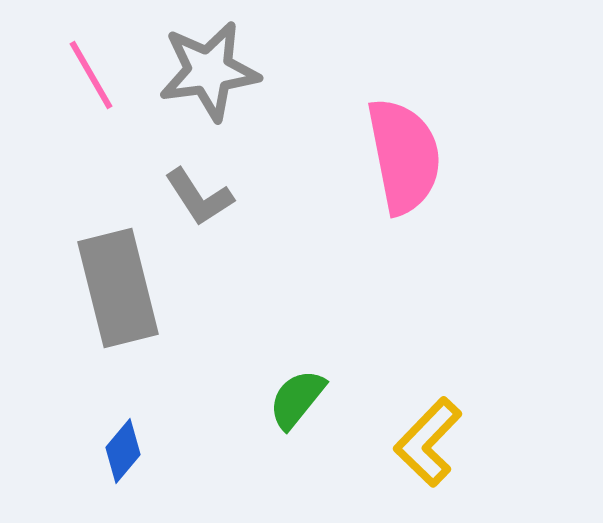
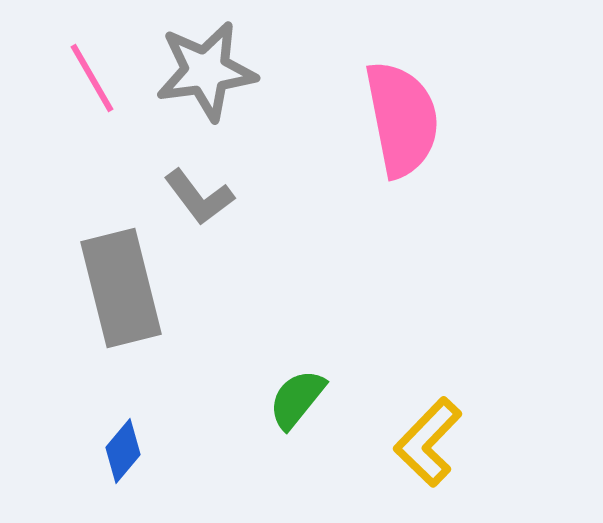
gray star: moved 3 px left
pink line: moved 1 px right, 3 px down
pink semicircle: moved 2 px left, 37 px up
gray L-shape: rotated 4 degrees counterclockwise
gray rectangle: moved 3 px right
